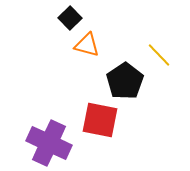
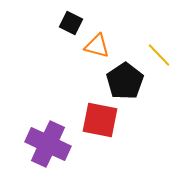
black square: moved 1 px right, 5 px down; rotated 20 degrees counterclockwise
orange triangle: moved 10 px right, 1 px down
purple cross: moved 1 px left, 1 px down
